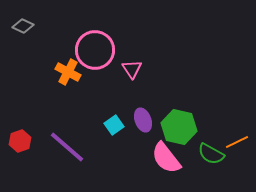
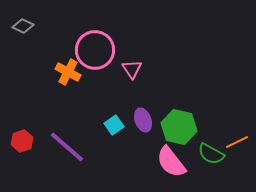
red hexagon: moved 2 px right
pink semicircle: moved 5 px right, 4 px down
